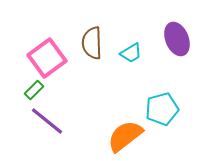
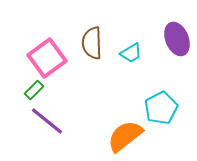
cyan pentagon: moved 1 px left, 1 px up; rotated 12 degrees counterclockwise
